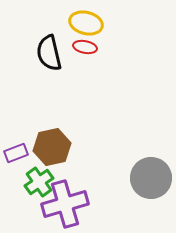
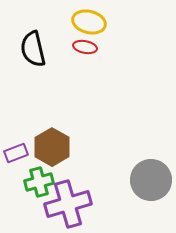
yellow ellipse: moved 3 px right, 1 px up
black semicircle: moved 16 px left, 4 px up
brown hexagon: rotated 18 degrees counterclockwise
gray circle: moved 2 px down
green cross: rotated 20 degrees clockwise
purple cross: moved 3 px right
